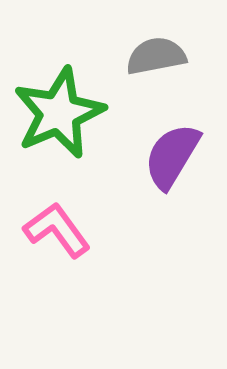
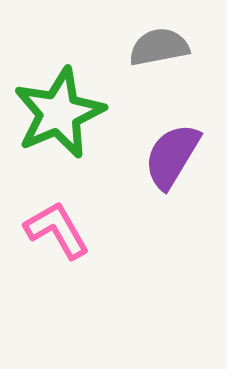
gray semicircle: moved 3 px right, 9 px up
pink L-shape: rotated 6 degrees clockwise
